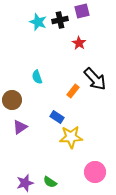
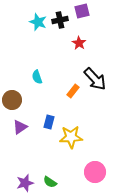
blue rectangle: moved 8 px left, 5 px down; rotated 72 degrees clockwise
